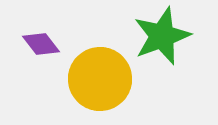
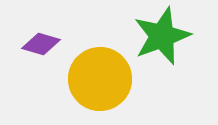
purple diamond: rotated 36 degrees counterclockwise
